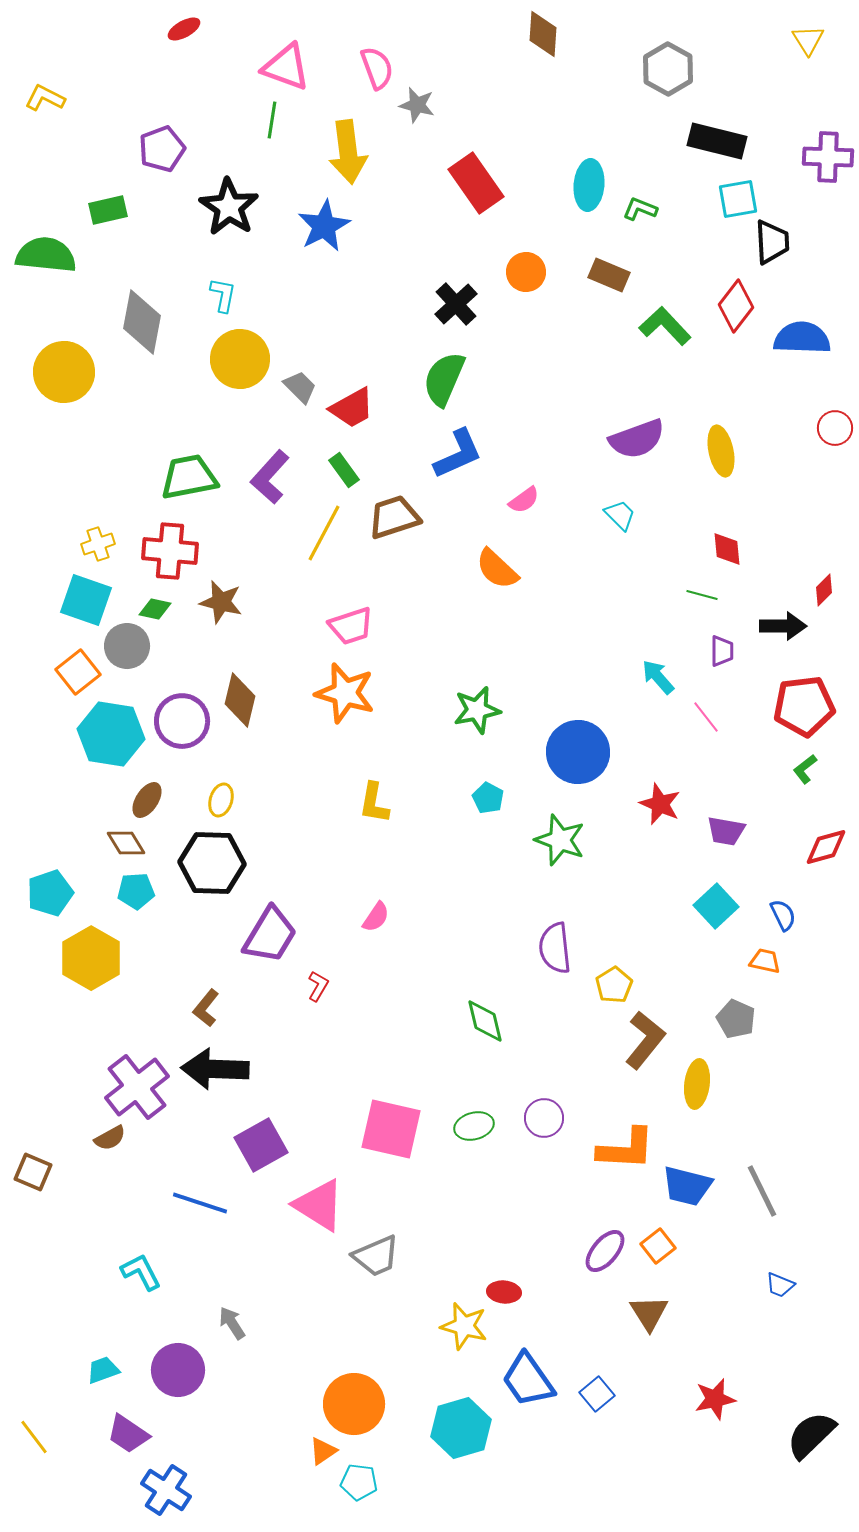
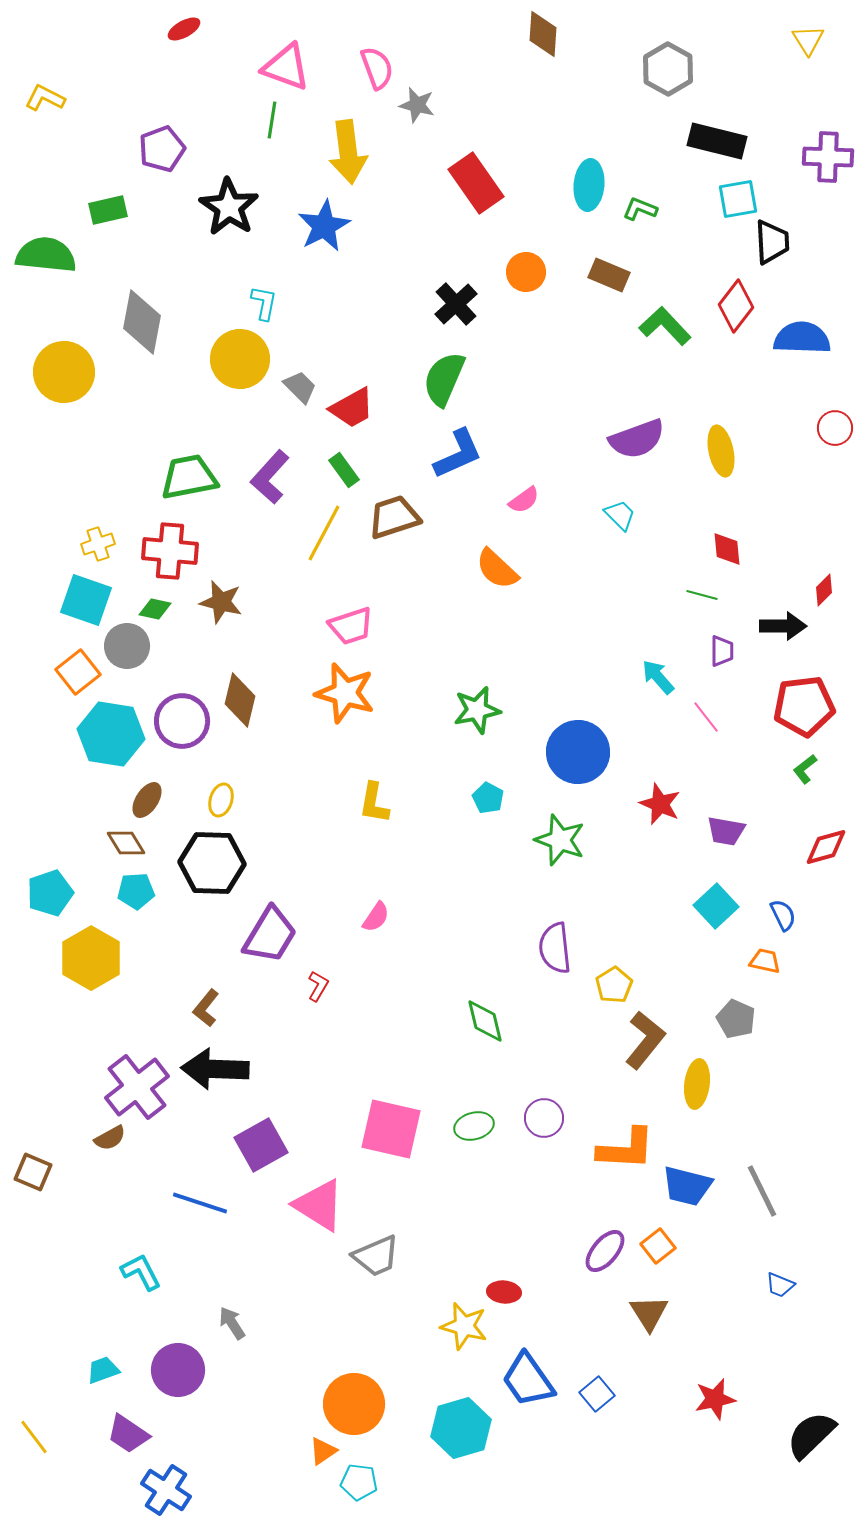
cyan L-shape at (223, 295): moved 41 px right, 8 px down
